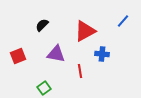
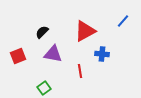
black semicircle: moved 7 px down
purple triangle: moved 3 px left
